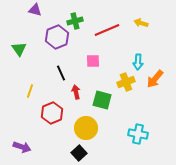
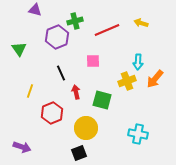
yellow cross: moved 1 px right, 1 px up
black square: rotated 21 degrees clockwise
